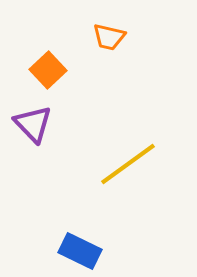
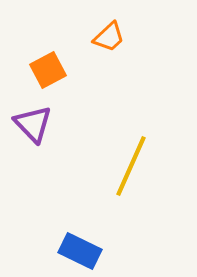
orange trapezoid: rotated 56 degrees counterclockwise
orange square: rotated 15 degrees clockwise
yellow line: moved 3 px right, 2 px down; rotated 30 degrees counterclockwise
